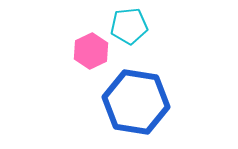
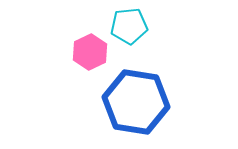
pink hexagon: moved 1 px left, 1 px down
